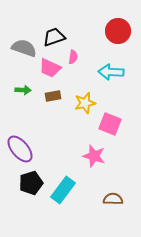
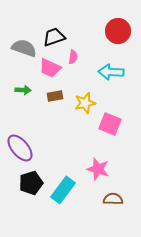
brown rectangle: moved 2 px right
purple ellipse: moved 1 px up
pink star: moved 4 px right, 13 px down
